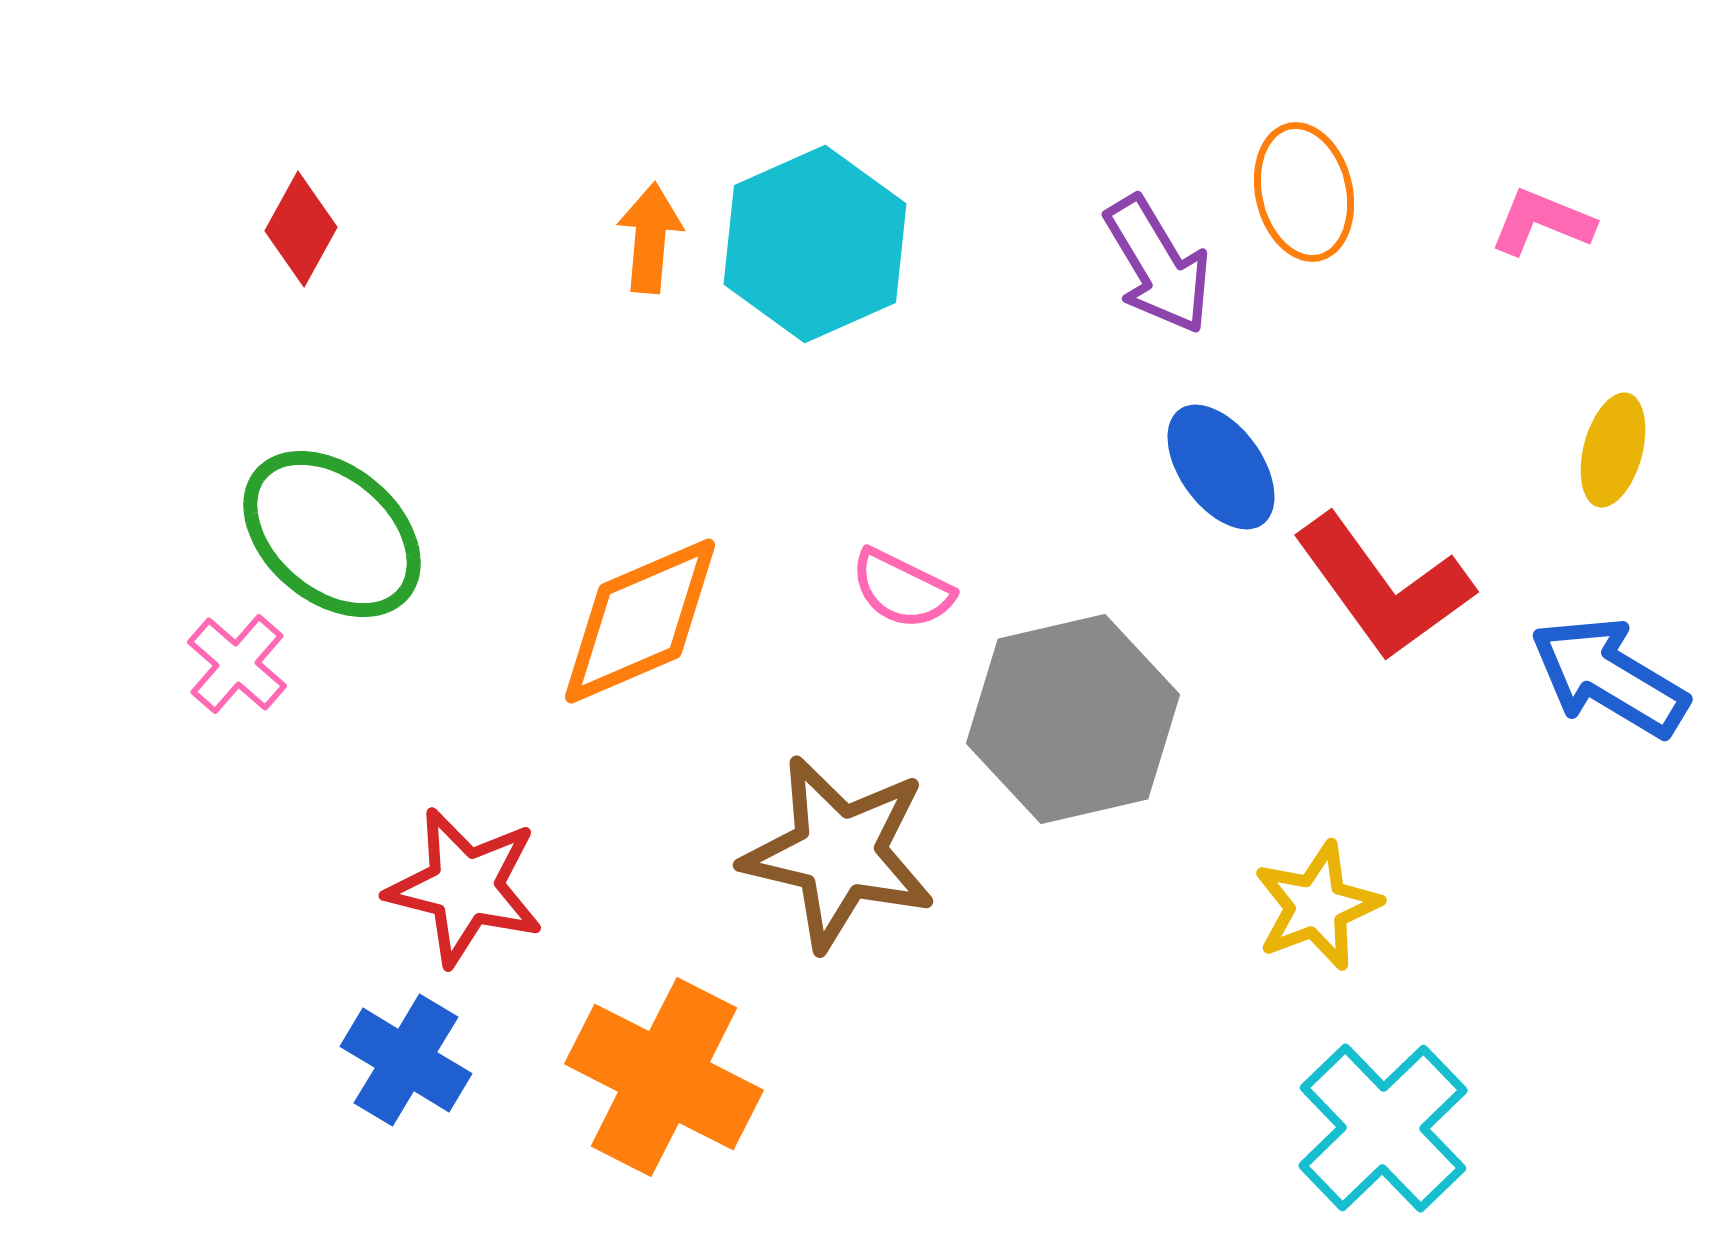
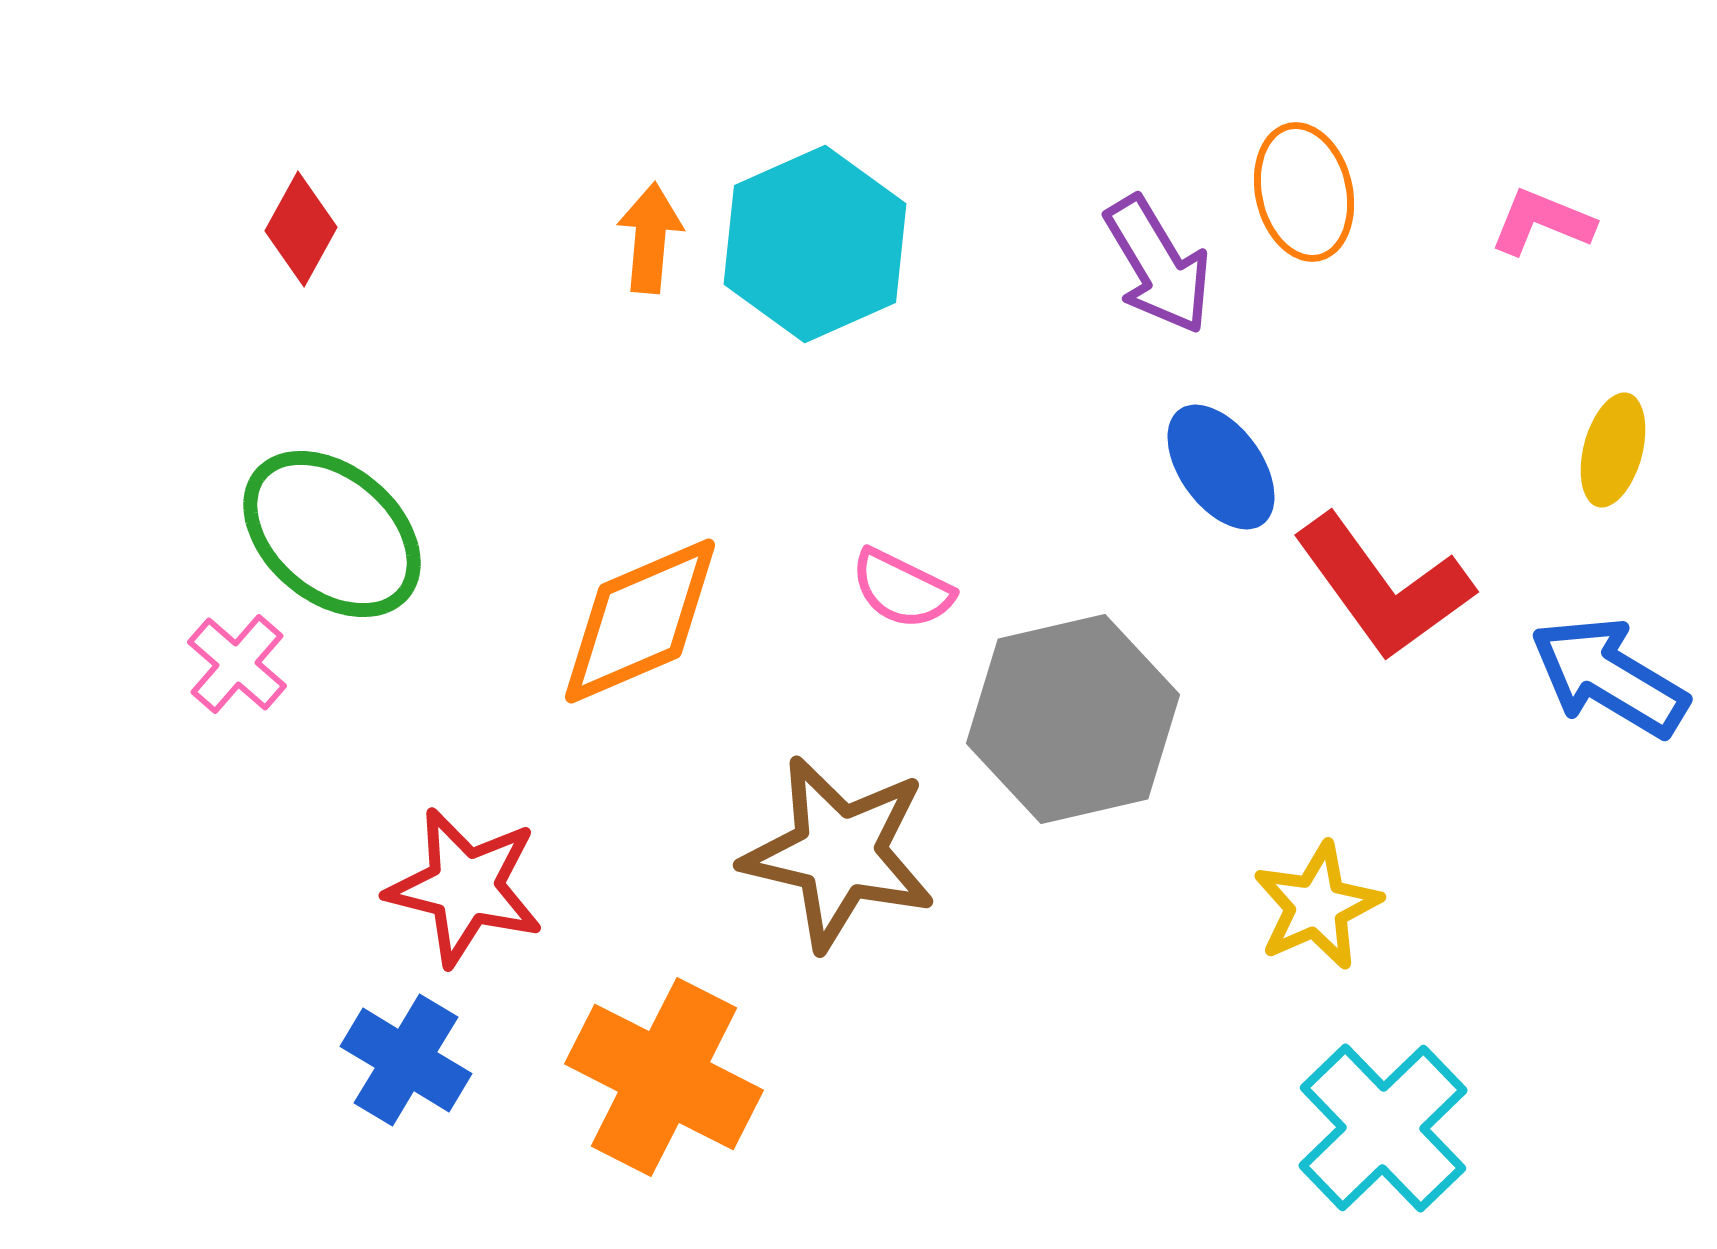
yellow star: rotated 3 degrees counterclockwise
